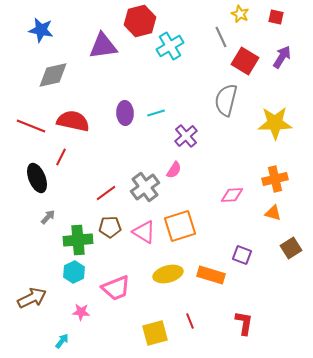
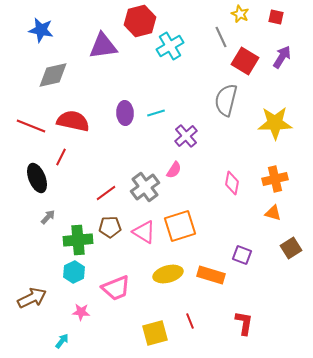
pink diamond at (232, 195): moved 12 px up; rotated 75 degrees counterclockwise
